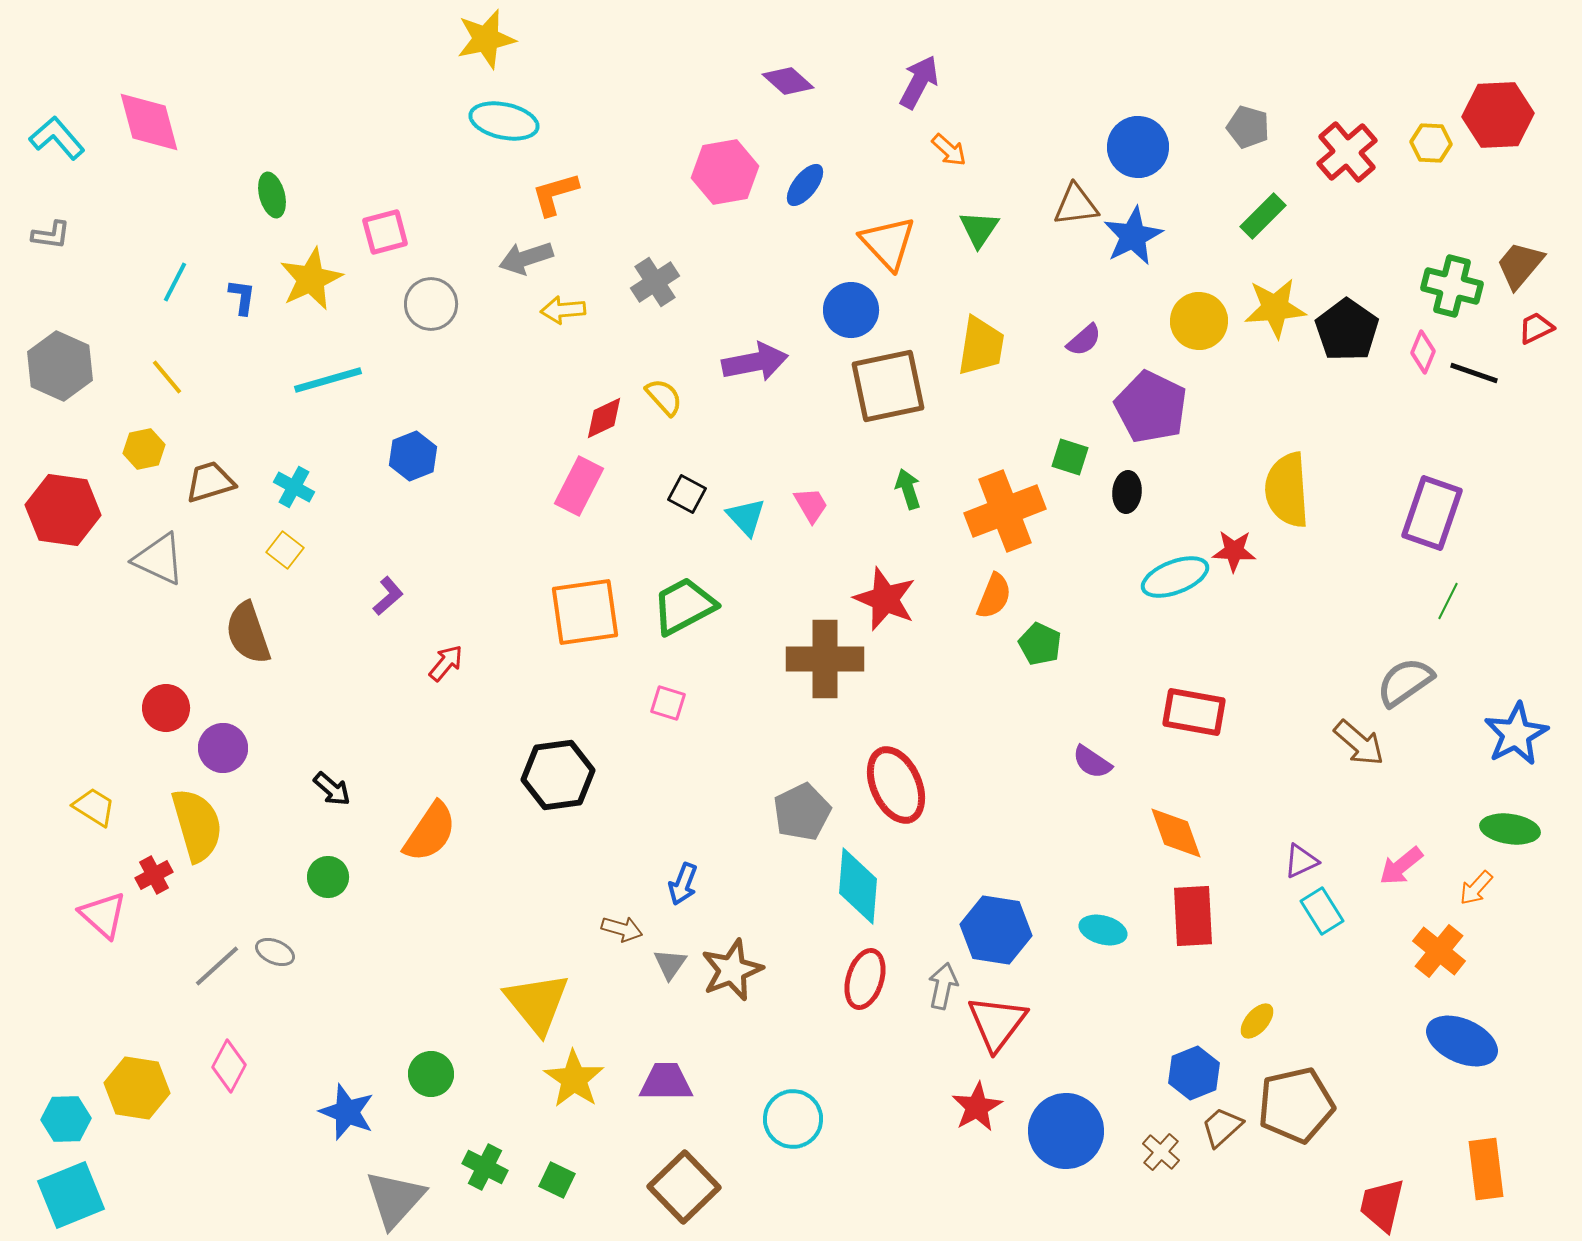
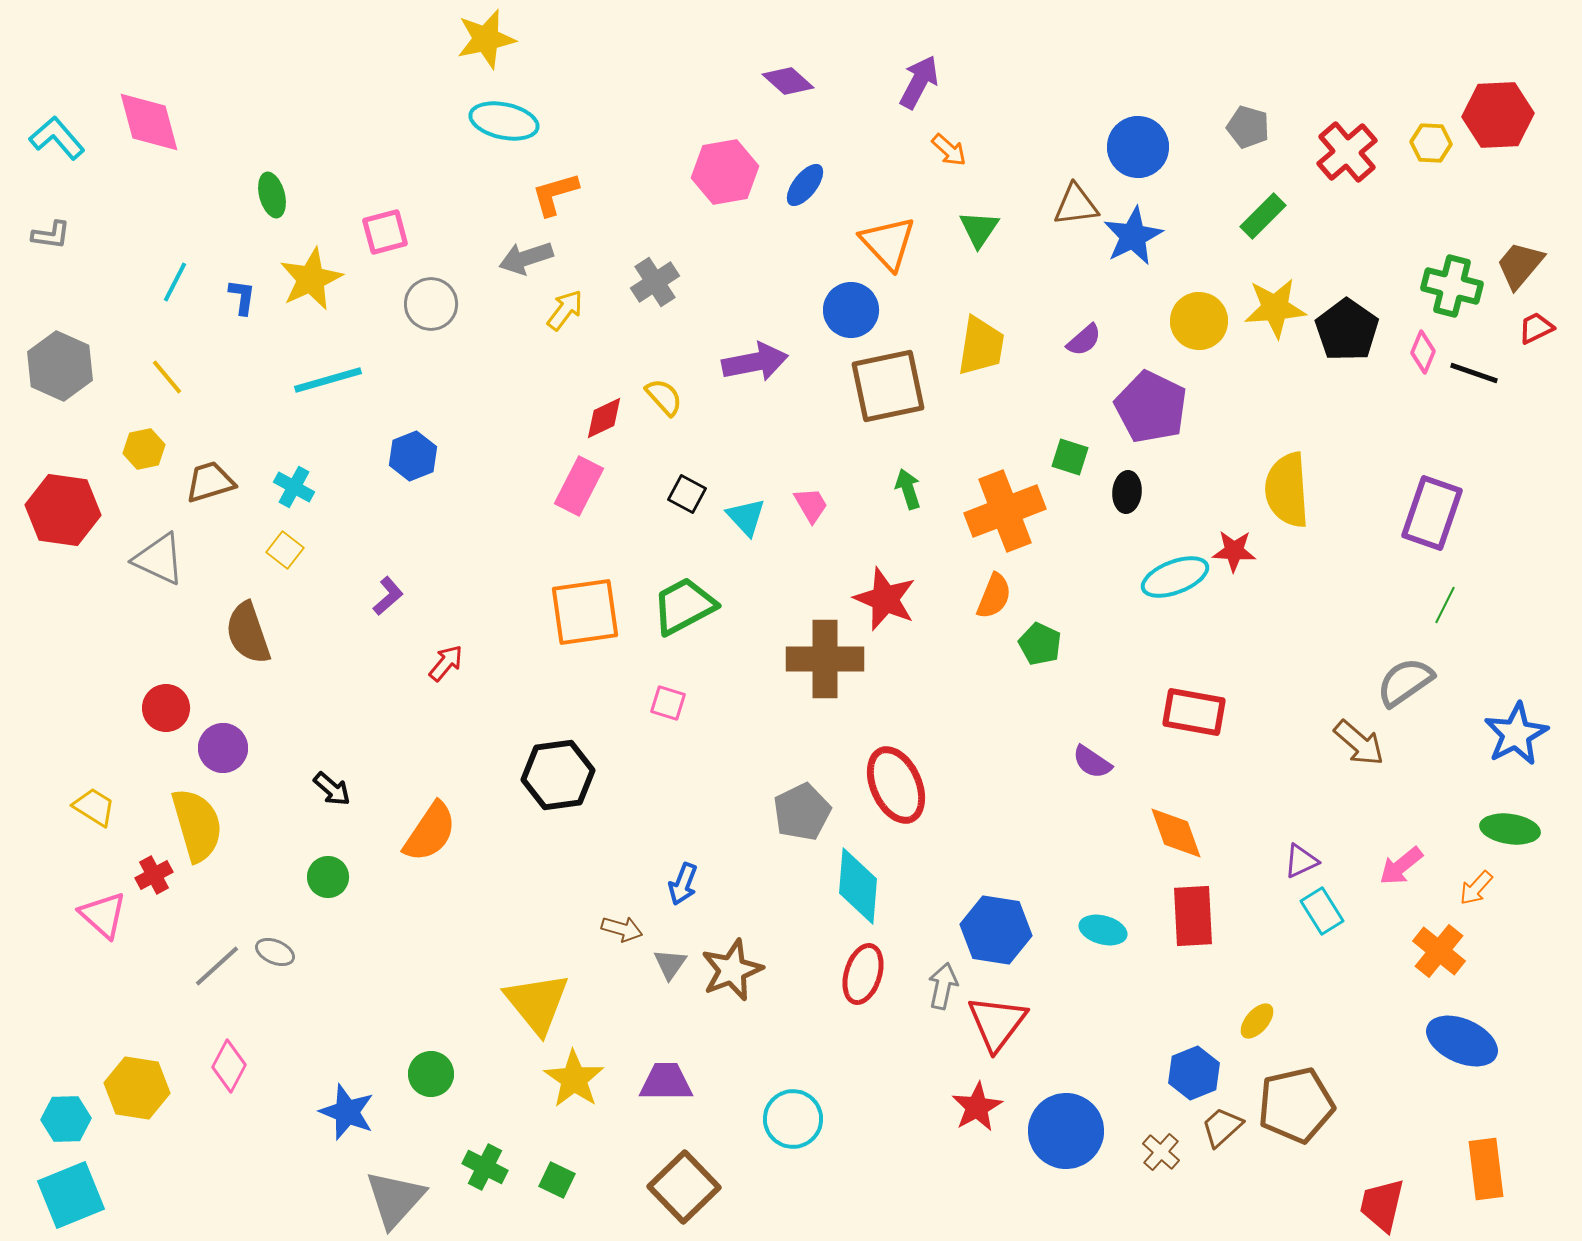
yellow arrow at (563, 310): moved 2 px right; rotated 132 degrees clockwise
green line at (1448, 601): moved 3 px left, 4 px down
red ellipse at (865, 979): moved 2 px left, 5 px up
